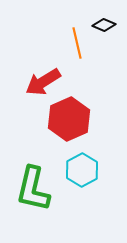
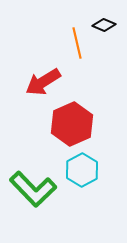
red hexagon: moved 3 px right, 5 px down
green L-shape: rotated 57 degrees counterclockwise
